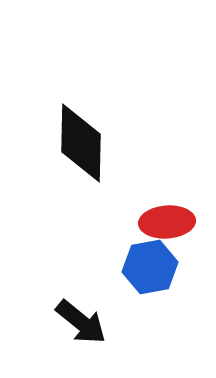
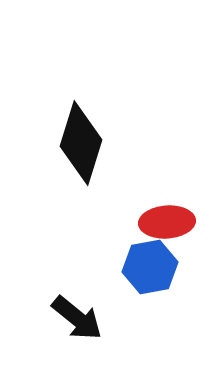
black diamond: rotated 16 degrees clockwise
black arrow: moved 4 px left, 4 px up
